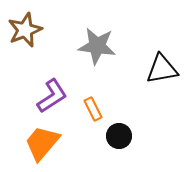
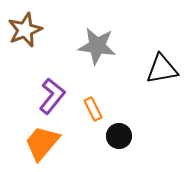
purple L-shape: rotated 18 degrees counterclockwise
